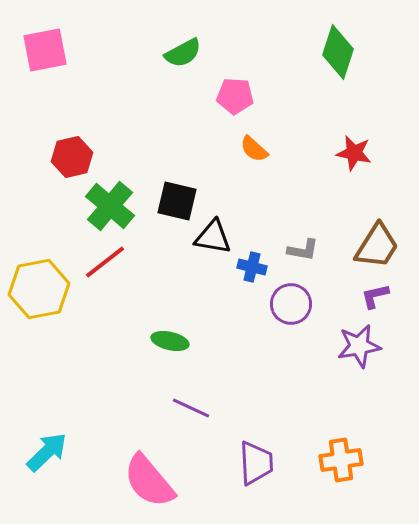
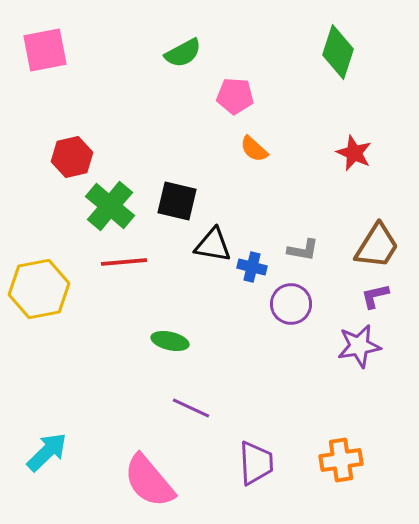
red star: rotated 12 degrees clockwise
black triangle: moved 8 px down
red line: moved 19 px right; rotated 33 degrees clockwise
